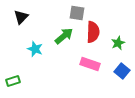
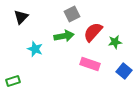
gray square: moved 5 px left, 1 px down; rotated 35 degrees counterclockwise
red semicircle: rotated 140 degrees counterclockwise
green arrow: rotated 30 degrees clockwise
green star: moved 3 px left, 1 px up; rotated 16 degrees clockwise
blue square: moved 2 px right
